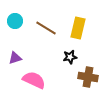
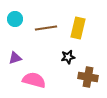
cyan circle: moved 2 px up
brown line: rotated 40 degrees counterclockwise
black star: moved 2 px left
pink semicircle: rotated 10 degrees counterclockwise
